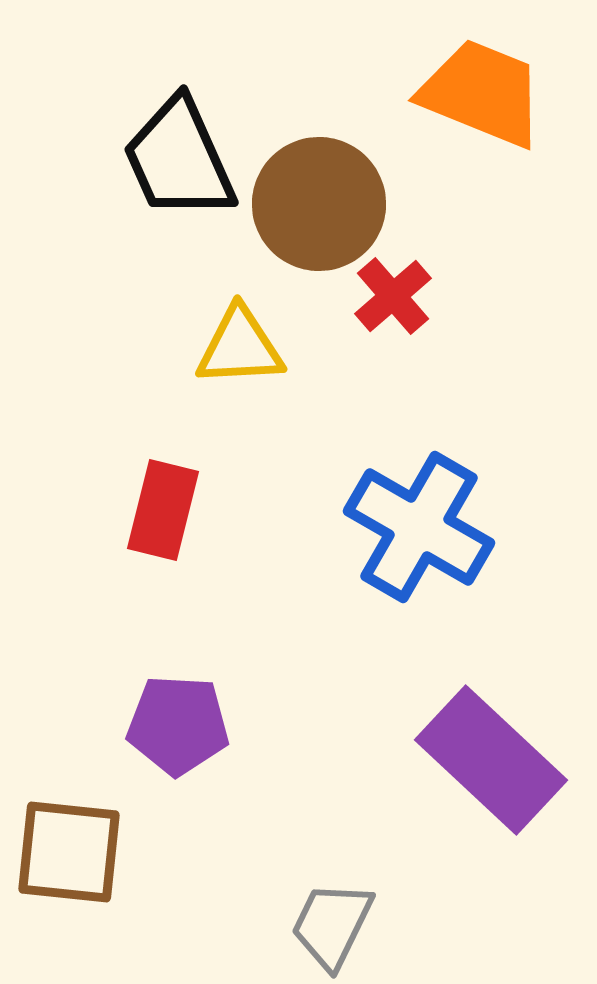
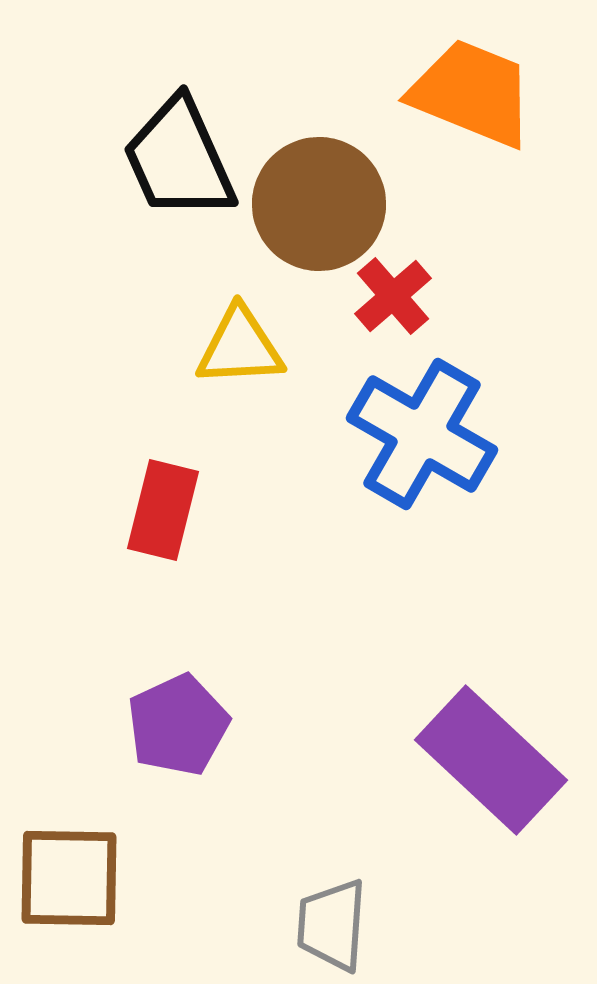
orange trapezoid: moved 10 px left
blue cross: moved 3 px right, 93 px up
purple pentagon: rotated 28 degrees counterclockwise
brown square: moved 26 px down; rotated 5 degrees counterclockwise
gray trapezoid: rotated 22 degrees counterclockwise
